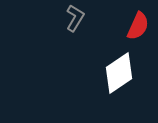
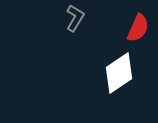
red semicircle: moved 2 px down
